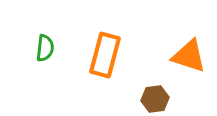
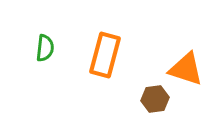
orange triangle: moved 3 px left, 13 px down
